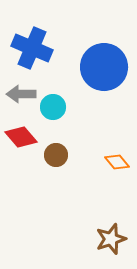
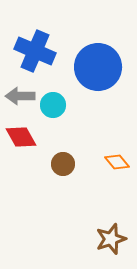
blue cross: moved 3 px right, 3 px down
blue circle: moved 6 px left
gray arrow: moved 1 px left, 2 px down
cyan circle: moved 2 px up
red diamond: rotated 12 degrees clockwise
brown circle: moved 7 px right, 9 px down
